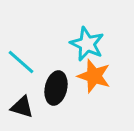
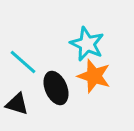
cyan line: moved 2 px right
black ellipse: rotated 36 degrees counterclockwise
black triangle: moved 5 px left, 3 px up
